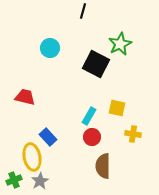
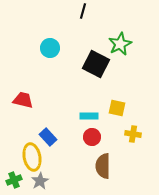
red trapezoid: moved 2 px left, 3 px down
cyan rectangle: rotated 60 degrees clockwise
